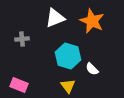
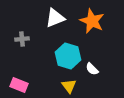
yellow triangle: moved 1 px right
